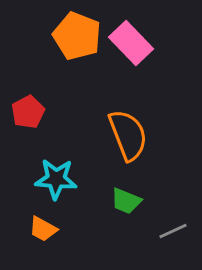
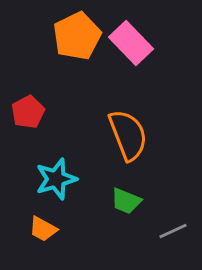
orange pentagon: rotated 24 degrees clockwise
cyan star: rotated 21 degrees counterclockwise
